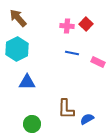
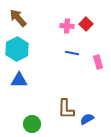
pink rectangle: rotated 48 degrees clockwise
blue triangle: moved 8 px left, 2 px up
